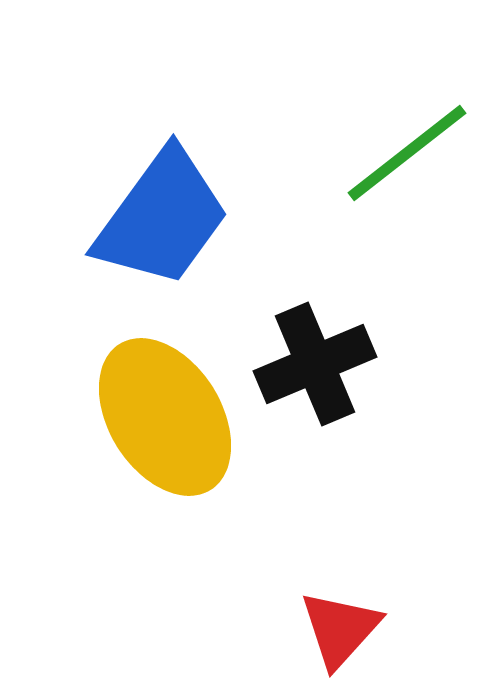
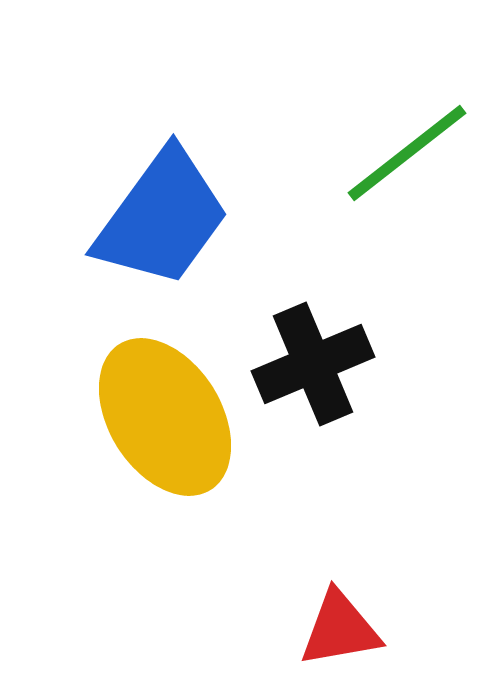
black cross: moved 2 px left
red triangle: rotated 38 degrees clockwise
